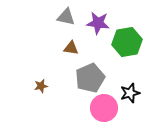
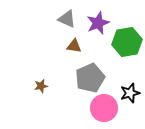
gray triangle: moved 1 px right, 2 px down; rotated 12 degrees clockwise
purple star: rotated 30 degrees counterclockwise
brown triangle: moved 3 px right, 2 px up
